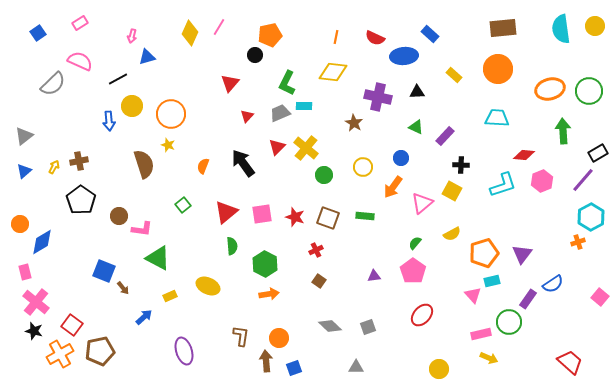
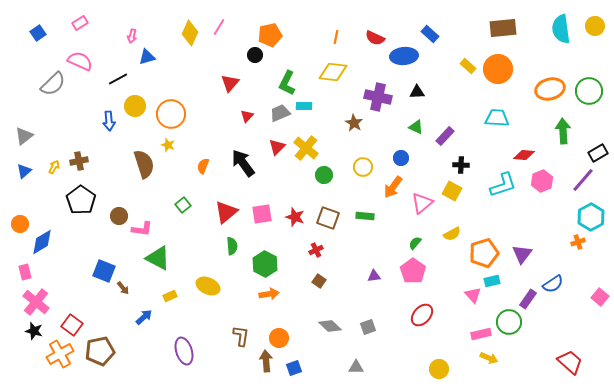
yellow rectangle at (454, 75): moved 14 px right, 9 px up
yellow circle at (132, 106): moved 3 px right
